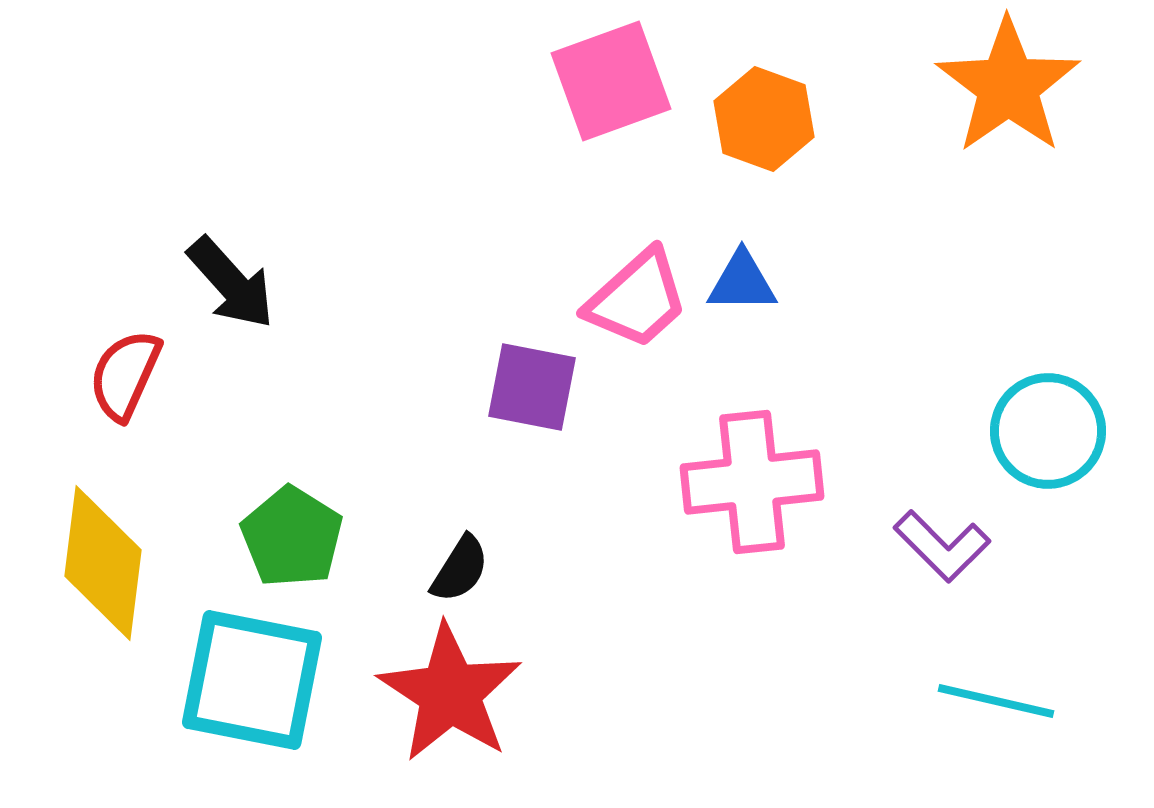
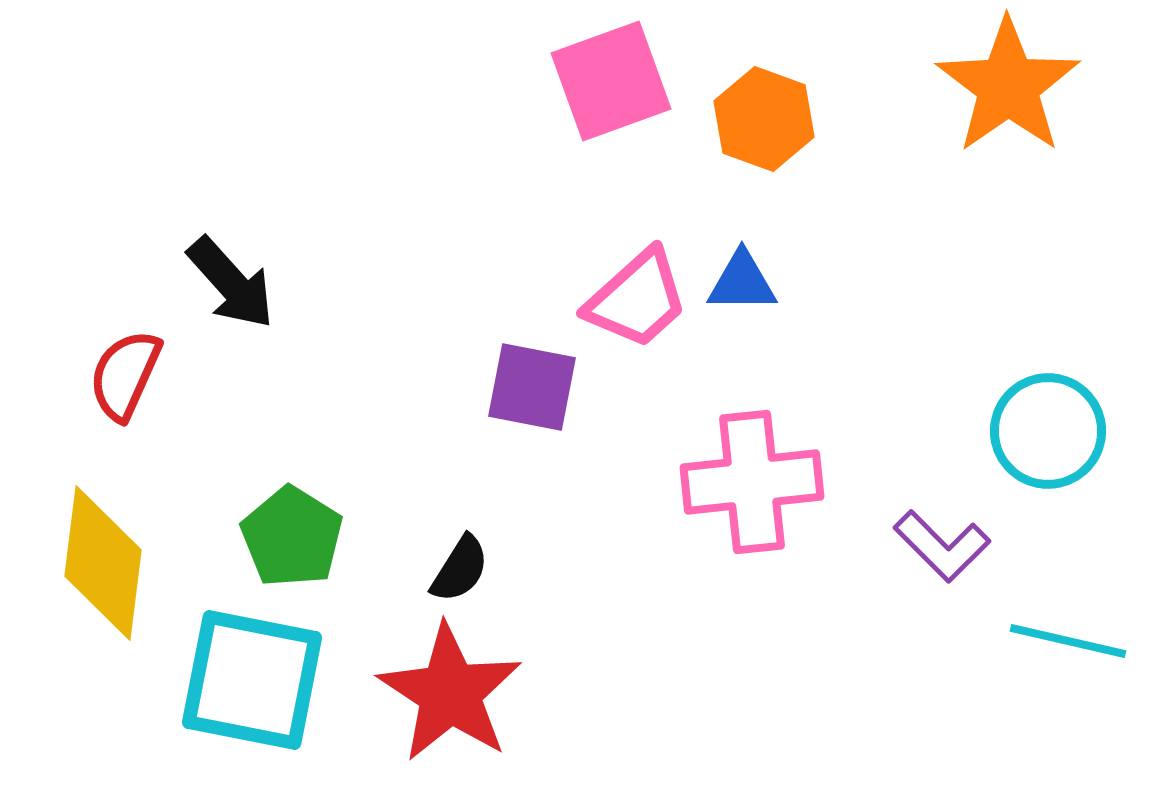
cyan line: moved 72 px right, 60 px up
